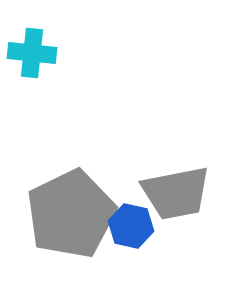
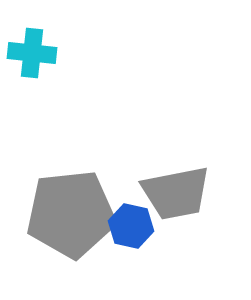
gray pentagon: rotated 20 degrees clockwise
